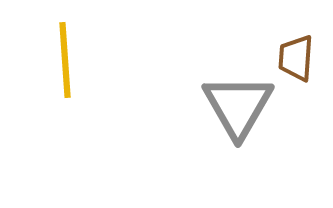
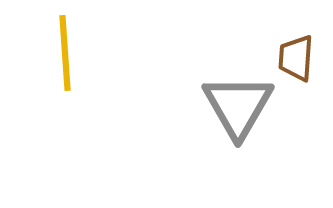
yellow line: moved 7 px up
